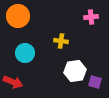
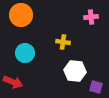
orange circle: moved 3 px right, 1 px up
yellow cross: moved 2 px right, 1 px down
white hexagon: rotated 15 degrees clockwise
purple square: moved 1 px right, 5 px down
